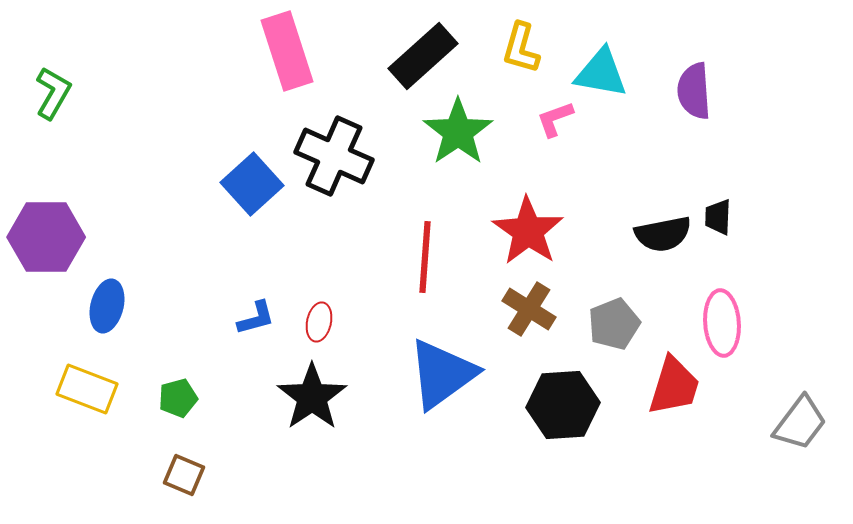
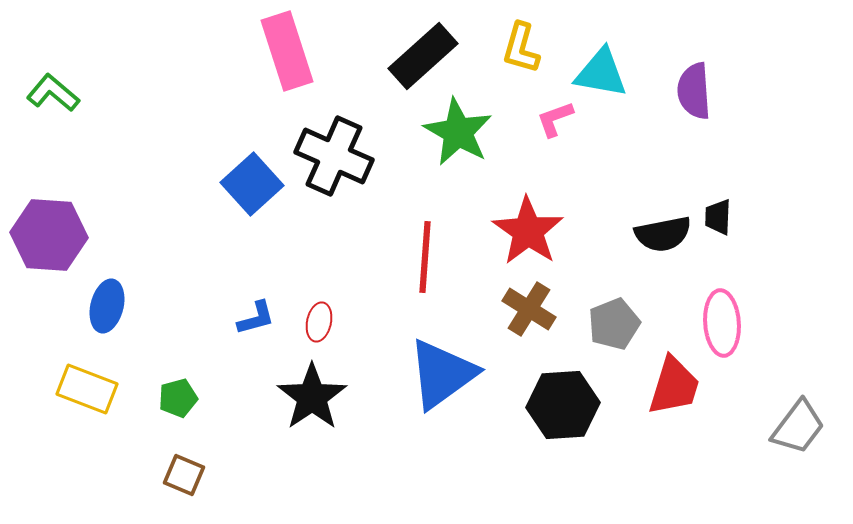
green L-shape: rotated 80 degrees counterclockwise
green star: rotated 8 degrees counterclockwise
purple hexagon: moved 3 px right, 2 px up; rotated 4 degrees clockwise
gray trapezoid: moved 2 px left, 4 px down
